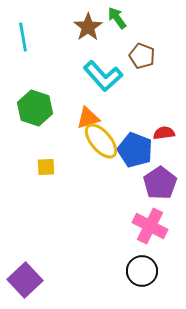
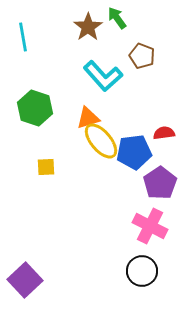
blue pentagon: moved 1 px left, 2 px down; rotated 28 degrees counterclockwise
